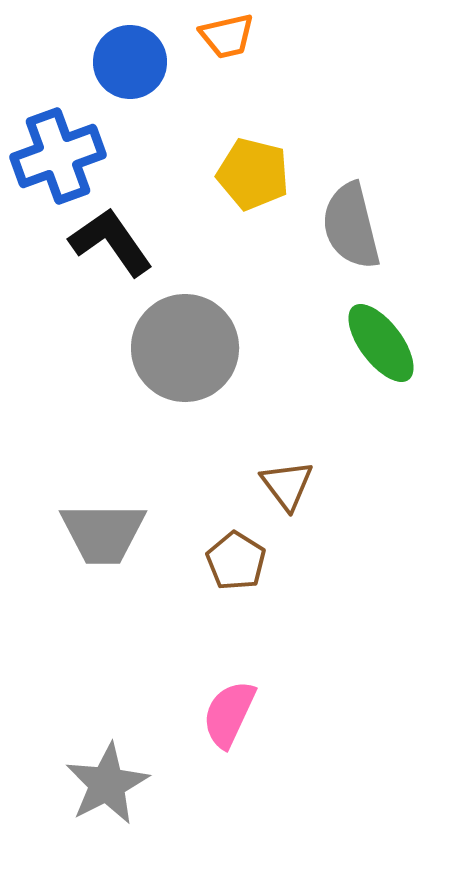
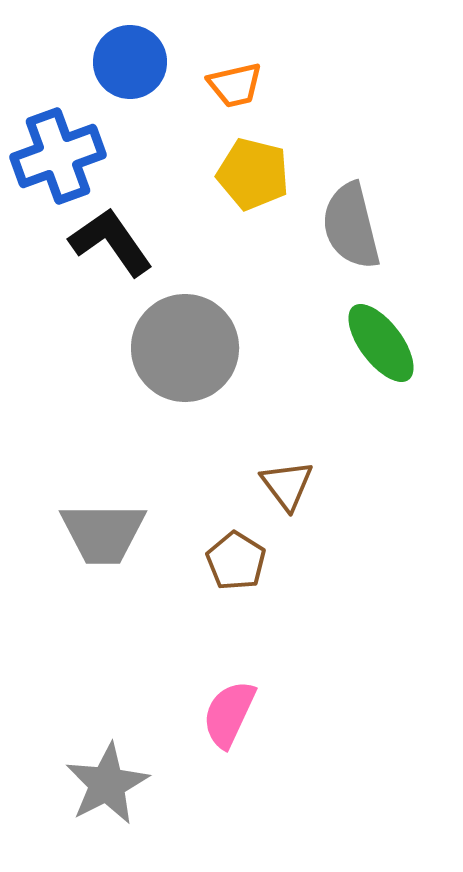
orange trapezoid: moved 8 px right, 49 px down
